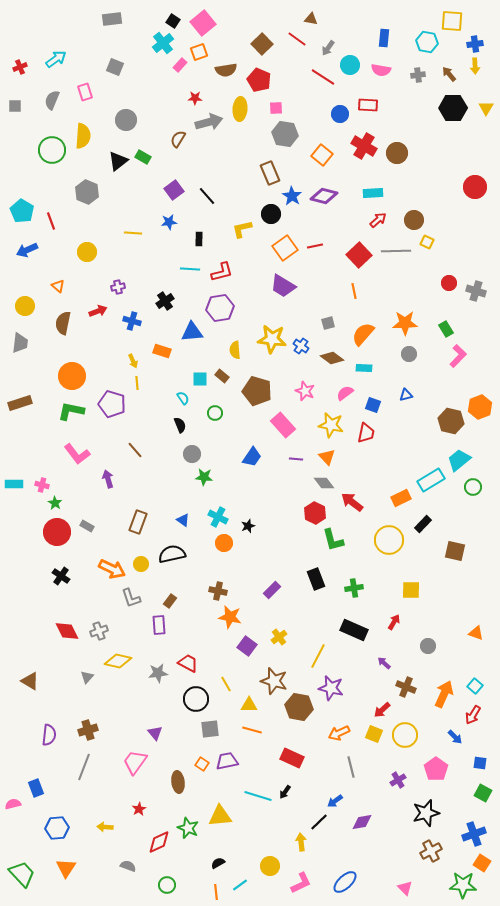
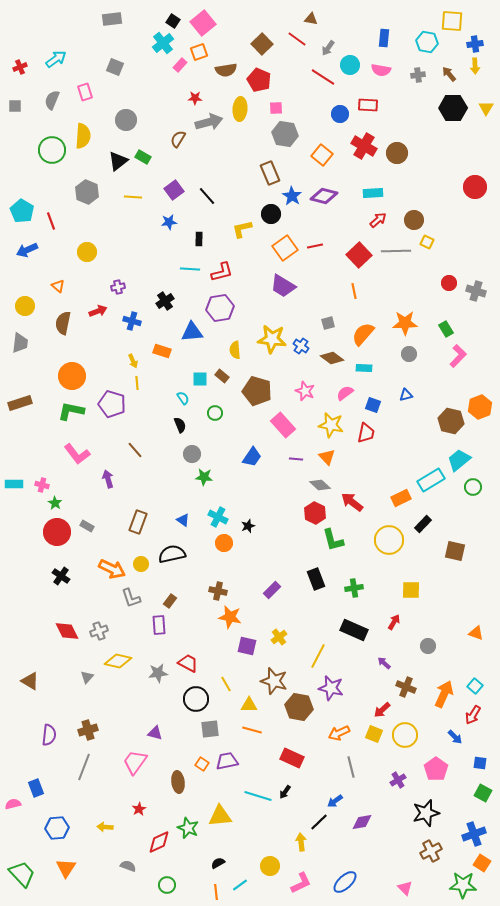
yellow line at (133, 233): moved 36 px up
gray diamond at (324, 483): moved 4 px left, 2 px down; rotated 10 degrees counterclockwise
purple square at (247, 646): rotated 24 degrees counterclockwise
purple triangle at (155, 733): rotated 35 degrees counterclockwise
